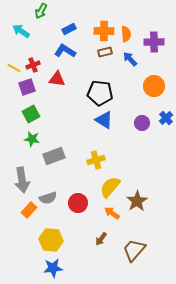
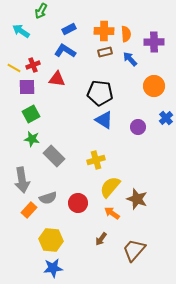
purple square: rotated 18 degrees clockwise
purple circle: moved 4 px left, 4 px down
gray rectangle: rotated 65 degrees clockwise
brown star: moved 2 px up; rotated 20 degrees counterclockwise
